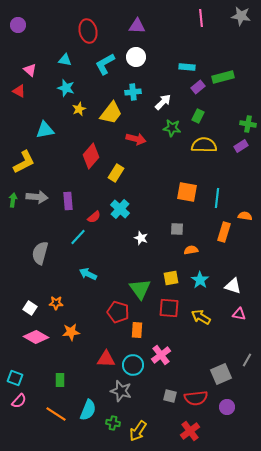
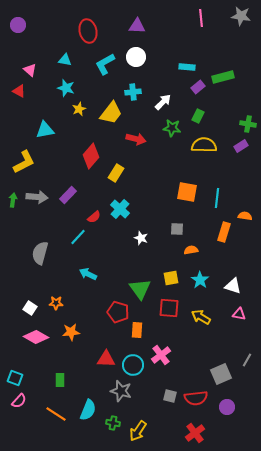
purple rectangle at (68, 201): moved 6 px up; rotated 48 degrees clockwise
red cross at (190, 431): moved 5 px right, 2 px down
